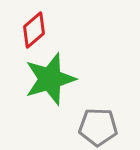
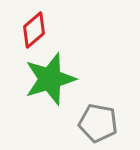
gray pentagon: moved 4 px up; rotated 9 degrees clockwise
